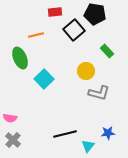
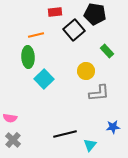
green ellipse: moved 8 px right, 1 px up; rotated 20 degrees clockwise
gray L-shape: rotated 20 degrees counterclockwise
blue star: moved 5 px right, 6 px up
cyan triangle: moved 2 px right, 1 px up
